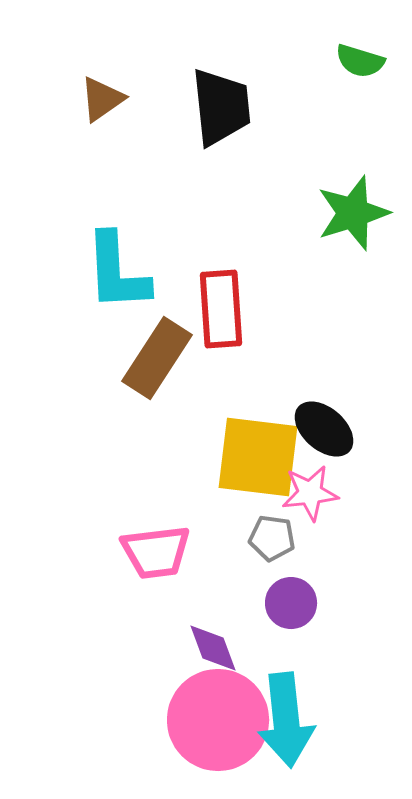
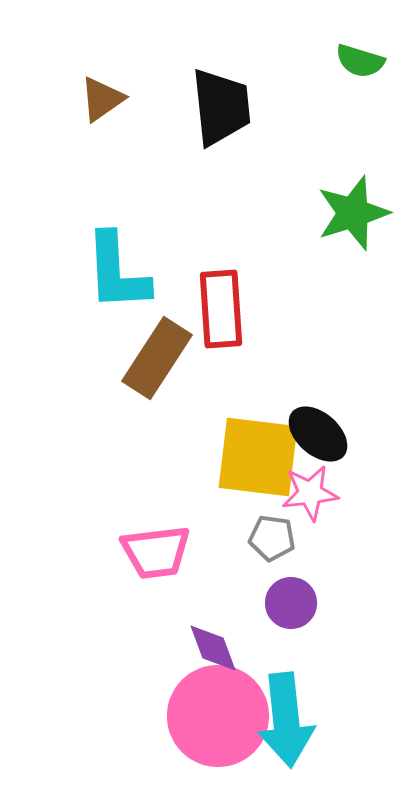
black ellipse: moved 6 px left, 5 px down
pink circle: moved 4 px up
